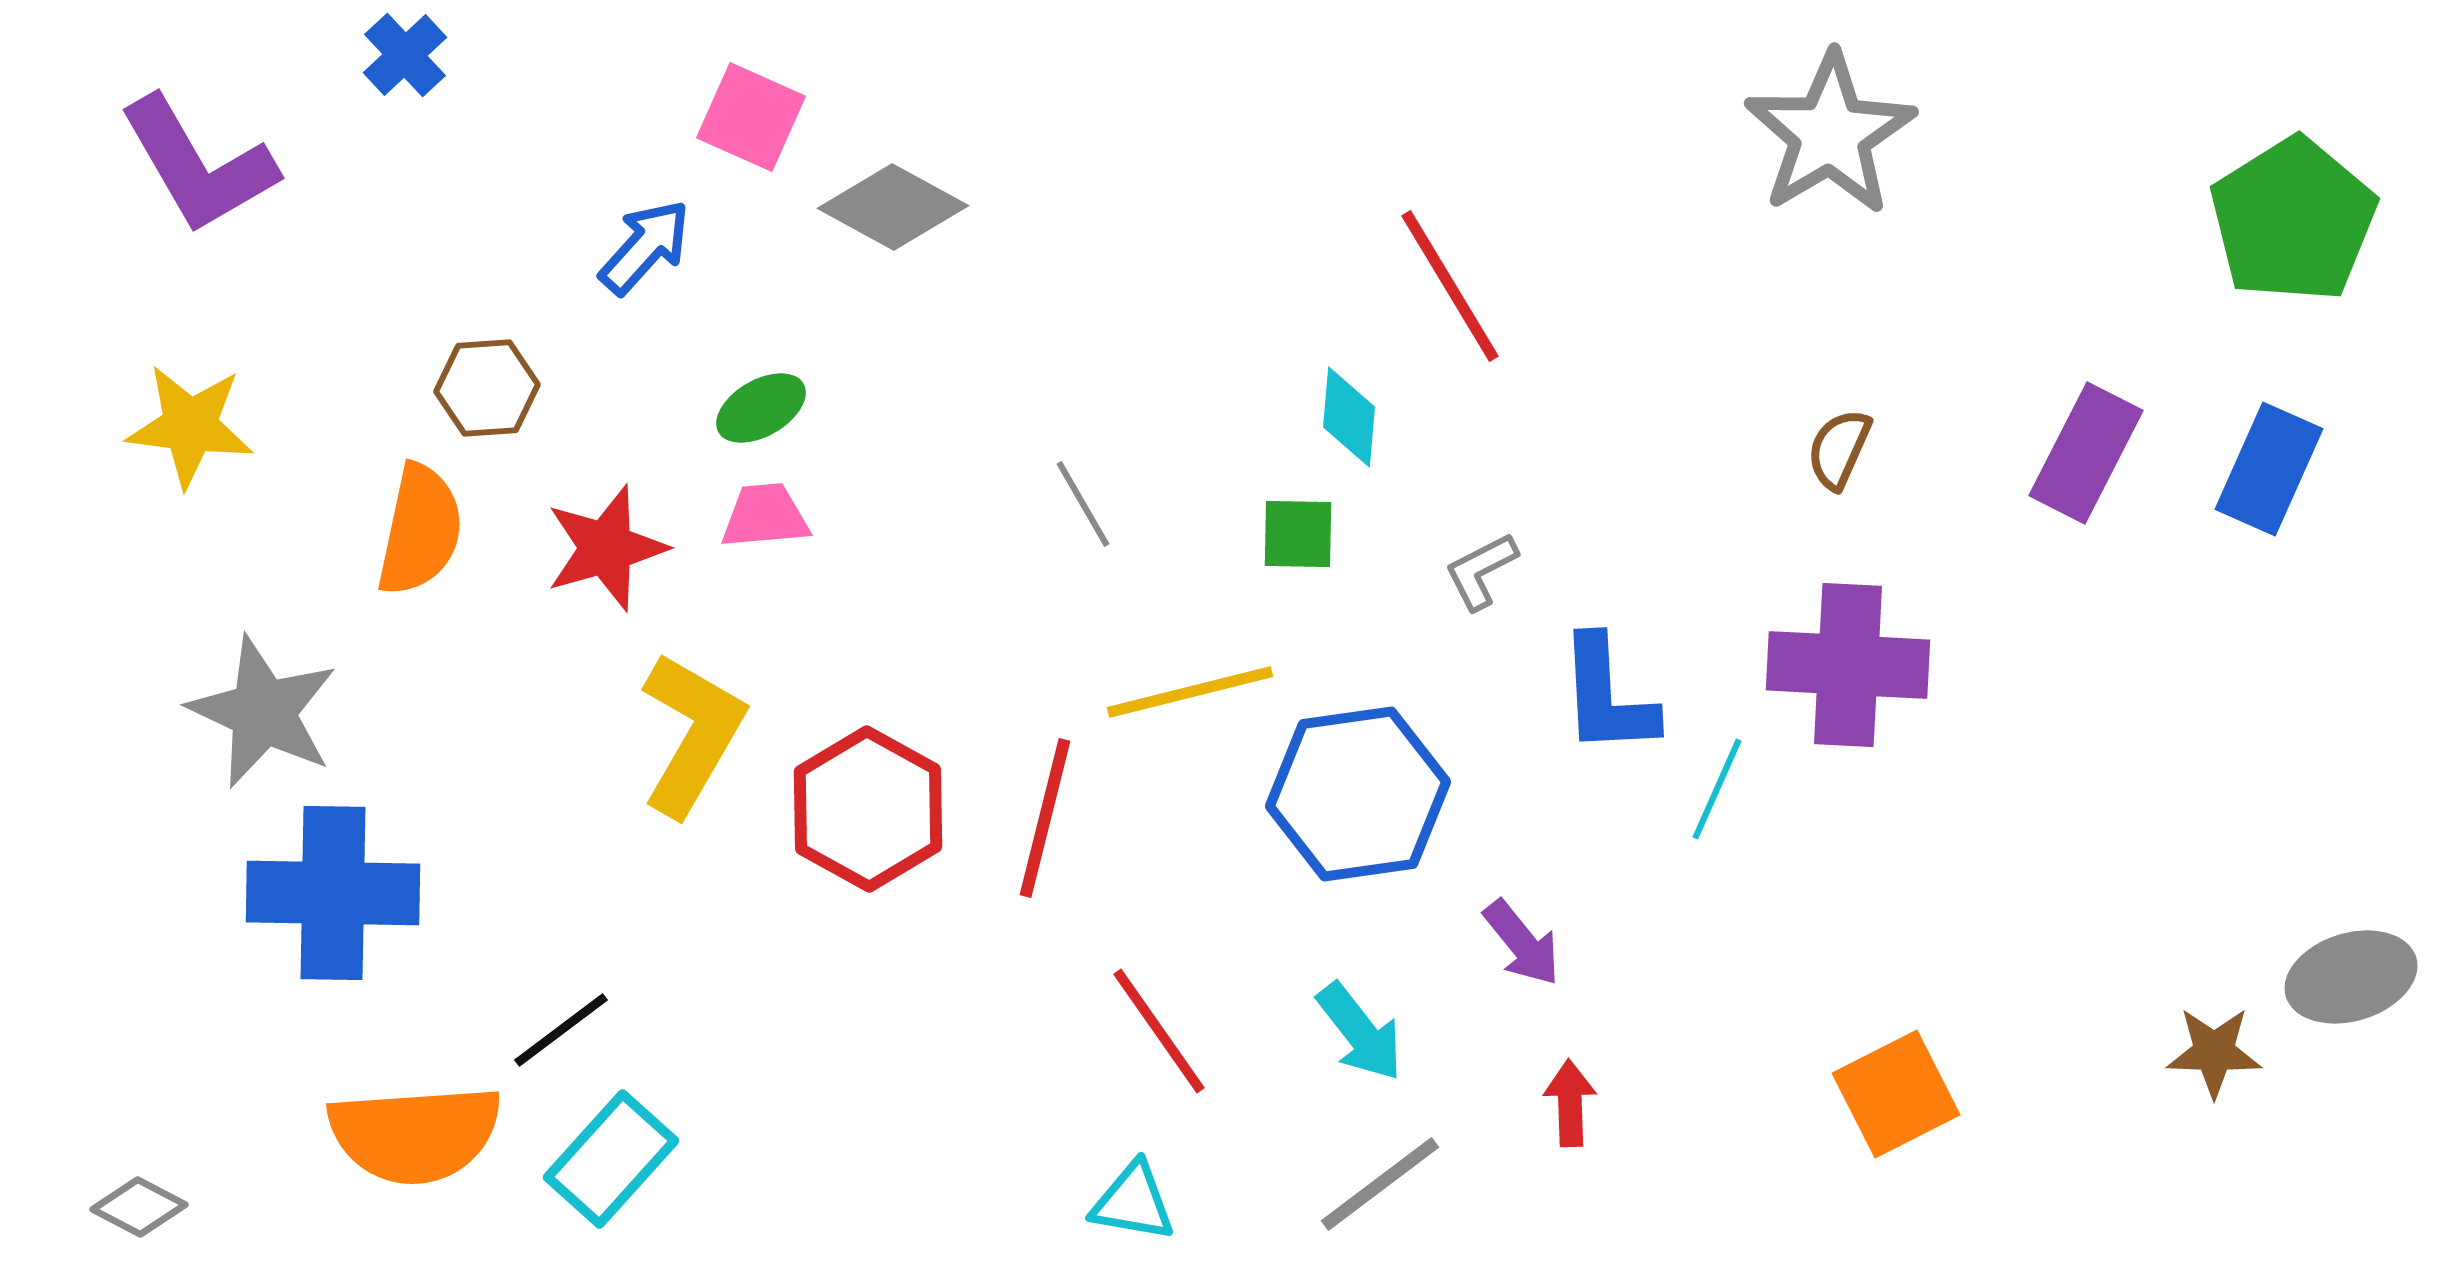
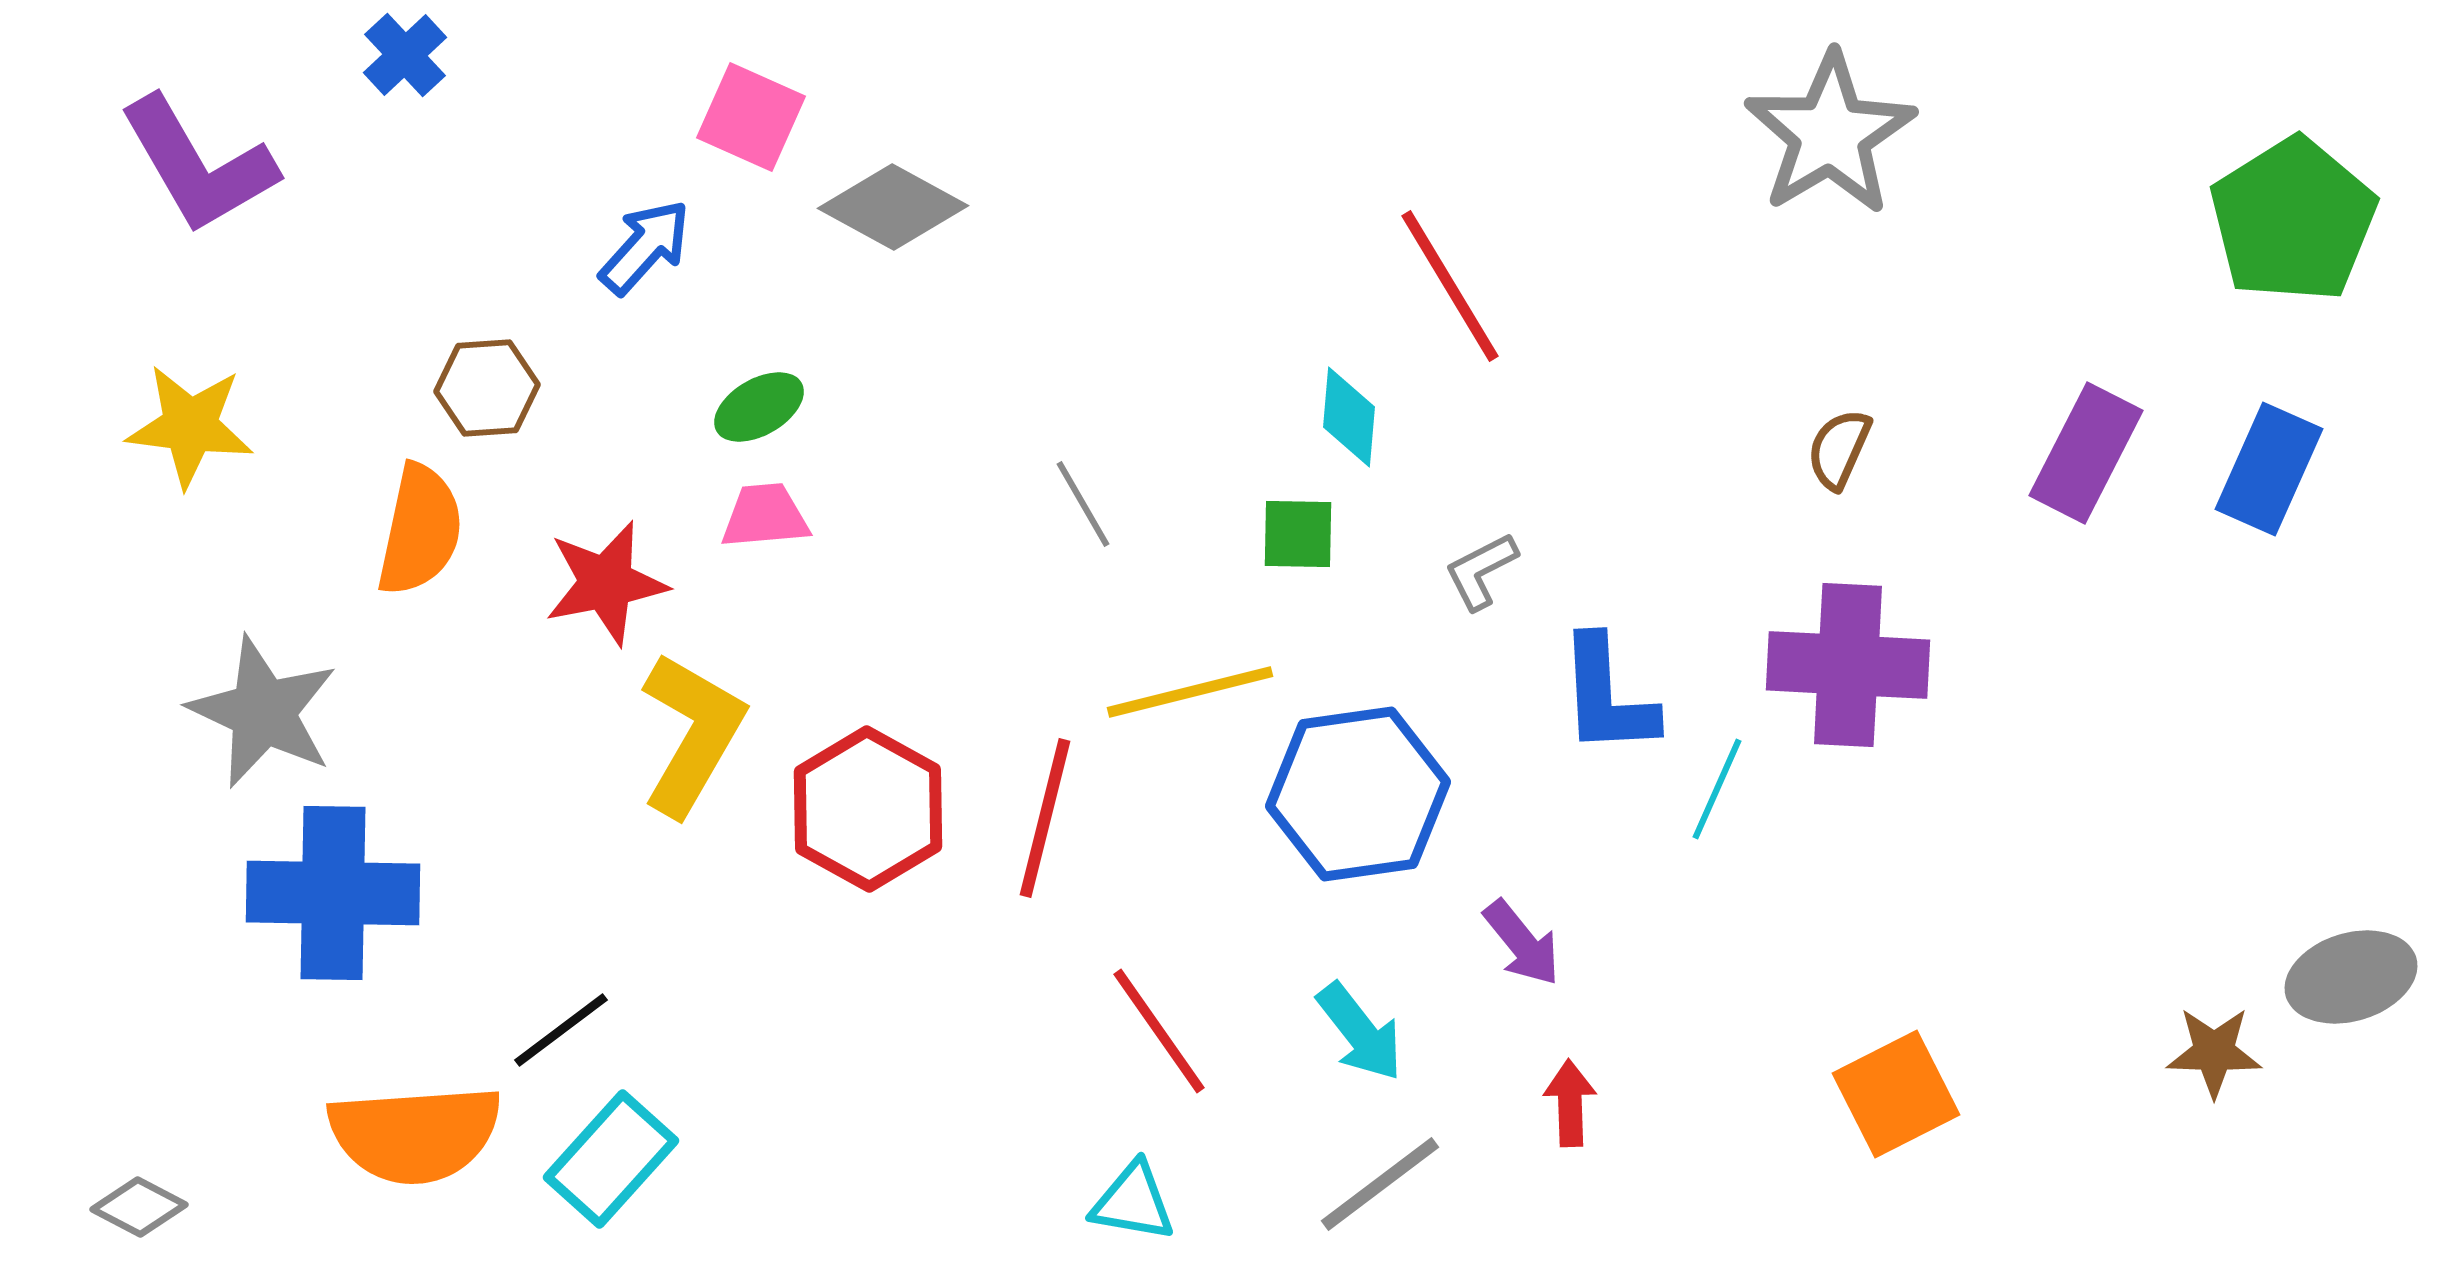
green ellipse at (761, 408): moved 2 px left, 1 px up
red star at (606, 548): moved 35 px down; rotated 5 degrees clockwise
